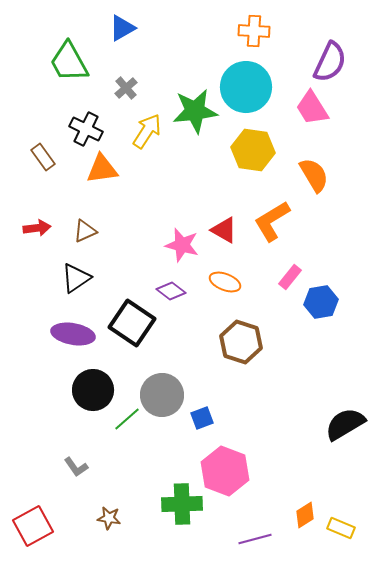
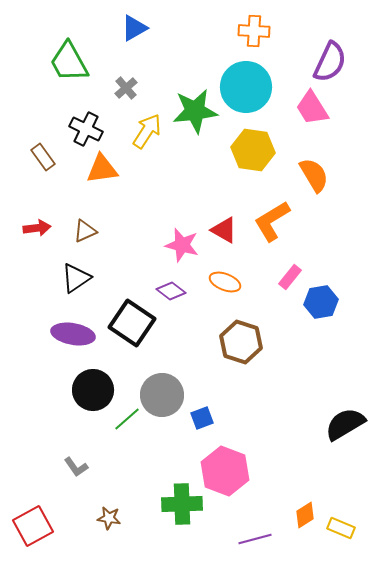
blue triangle: moved 12 px right
